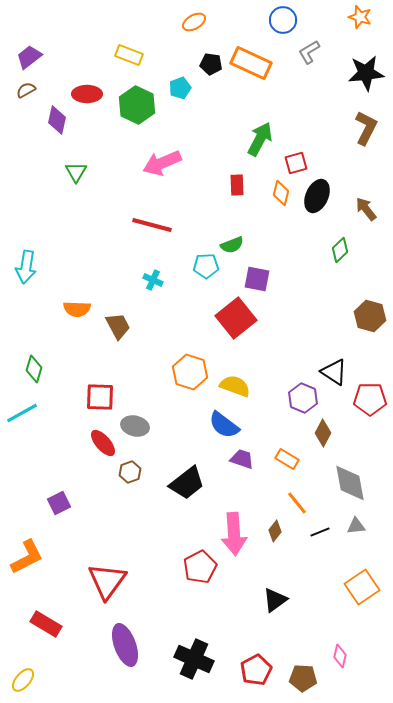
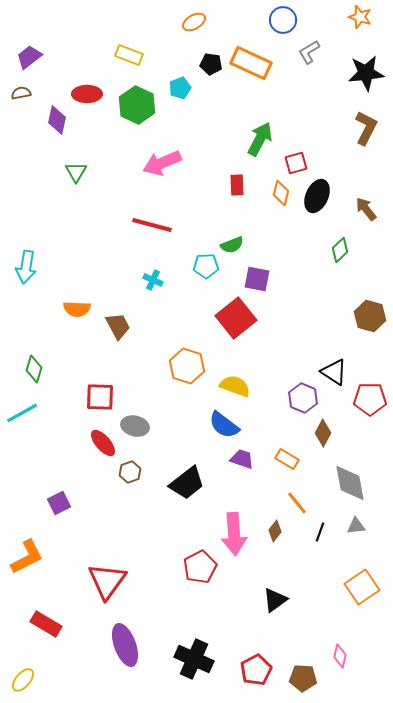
brown semicircle at (26, 90): moved 5 px left, 3 px down; rotated 18 degrees clockwise
orange hexagon at (190, 372): moved 3 px left, 6 px up
black line at (320, 532): rotated 48 degrees counterclockwise
